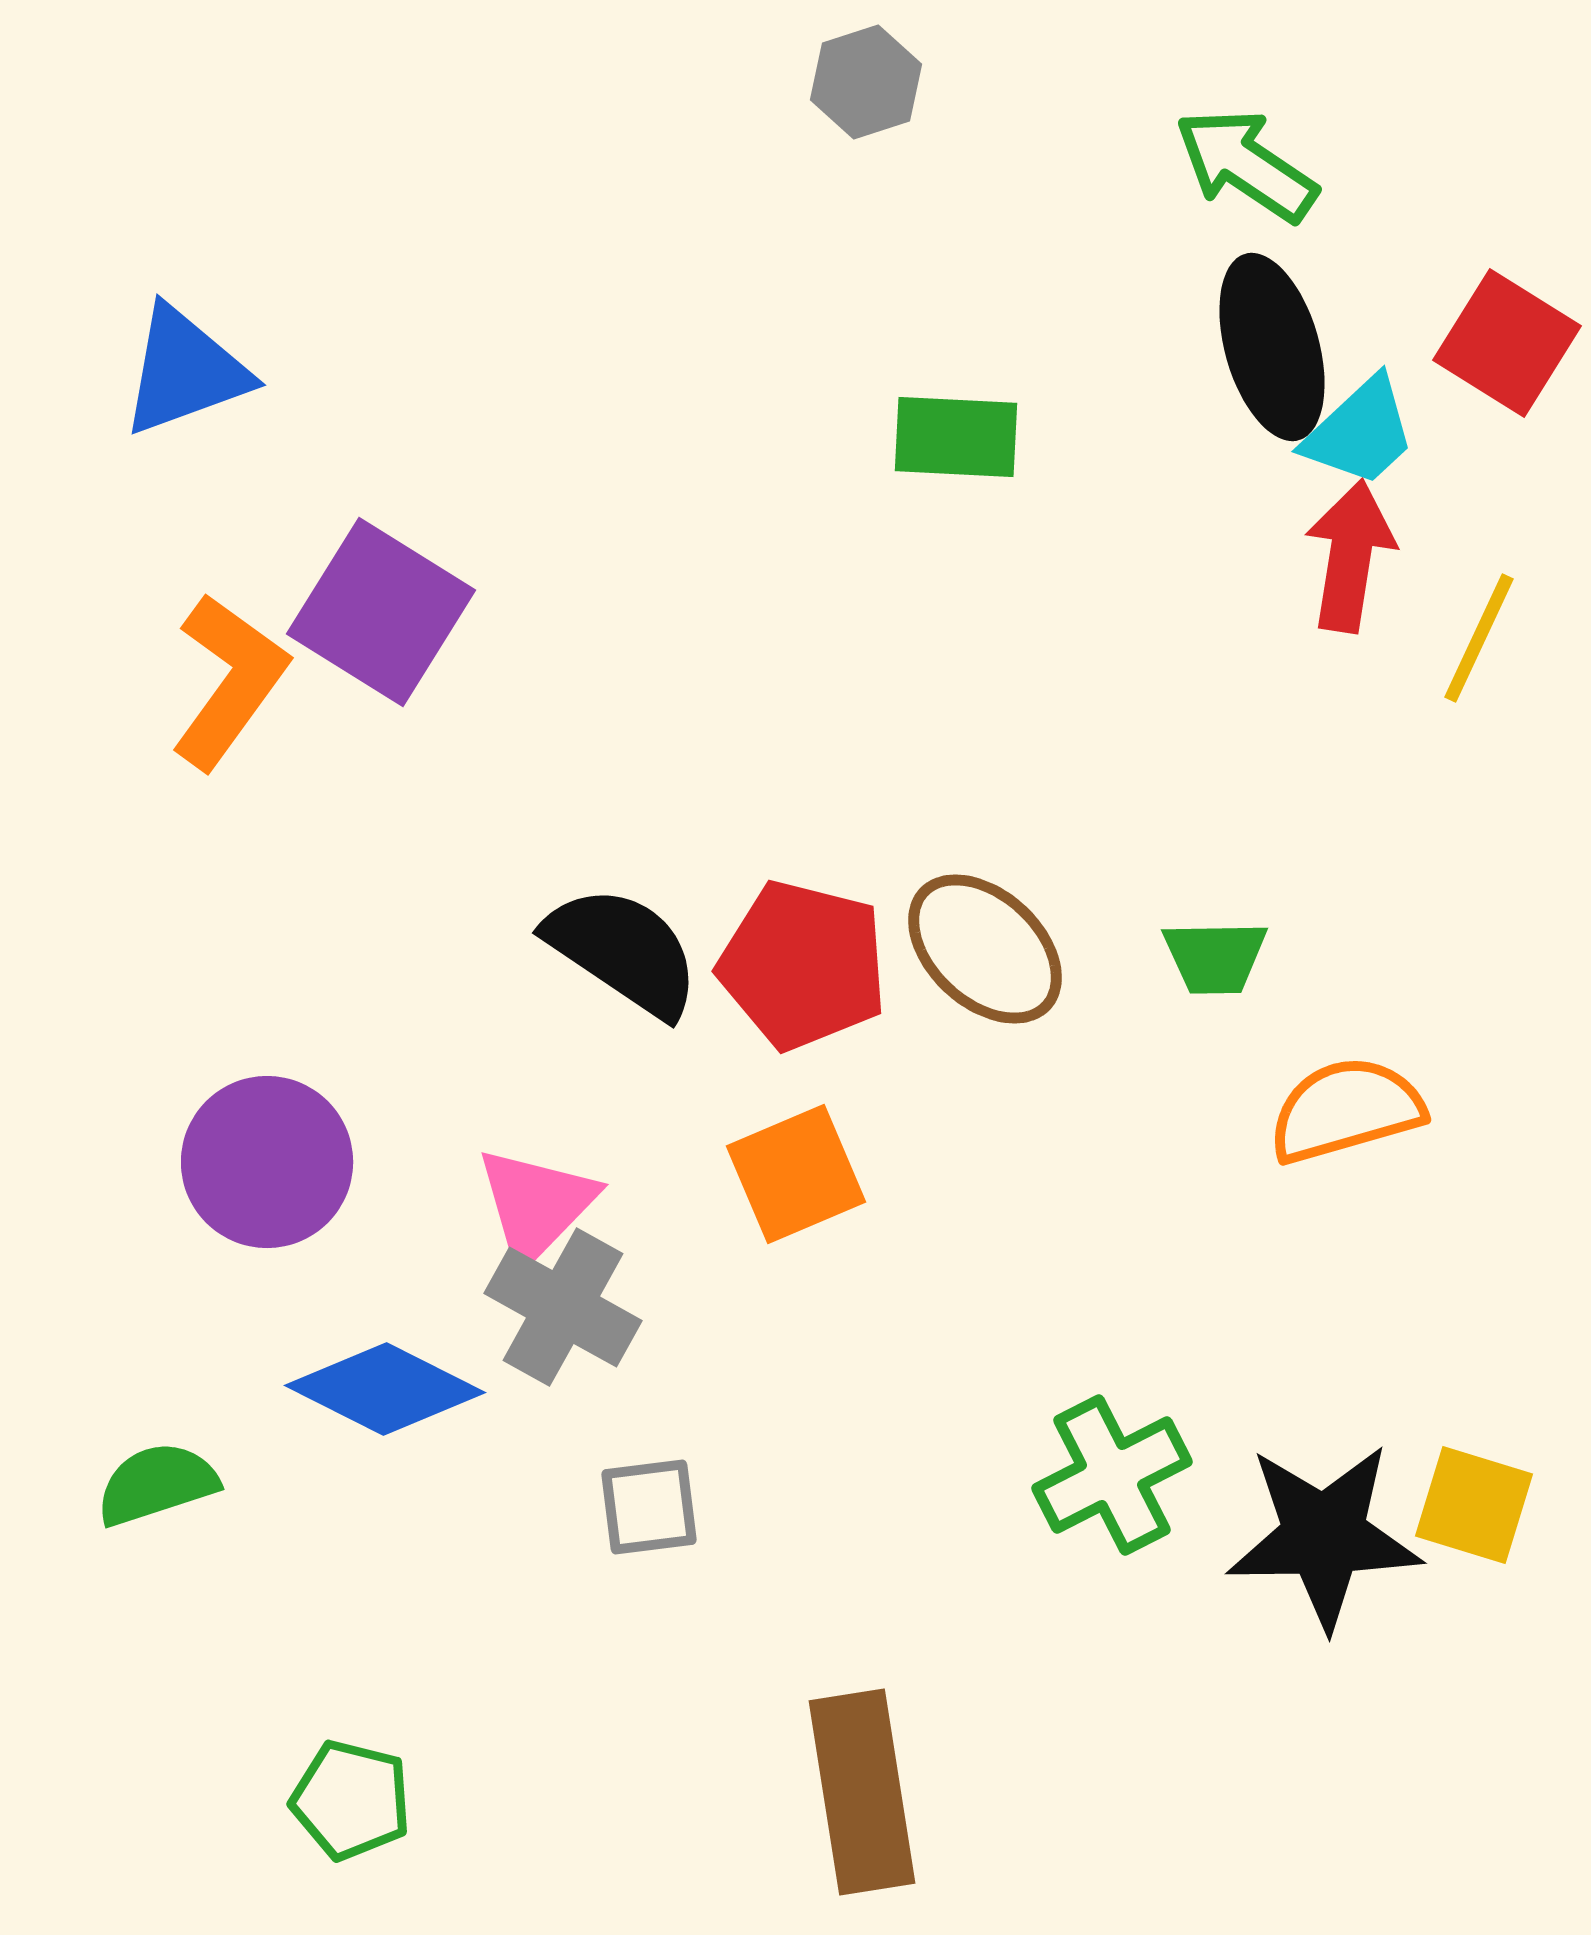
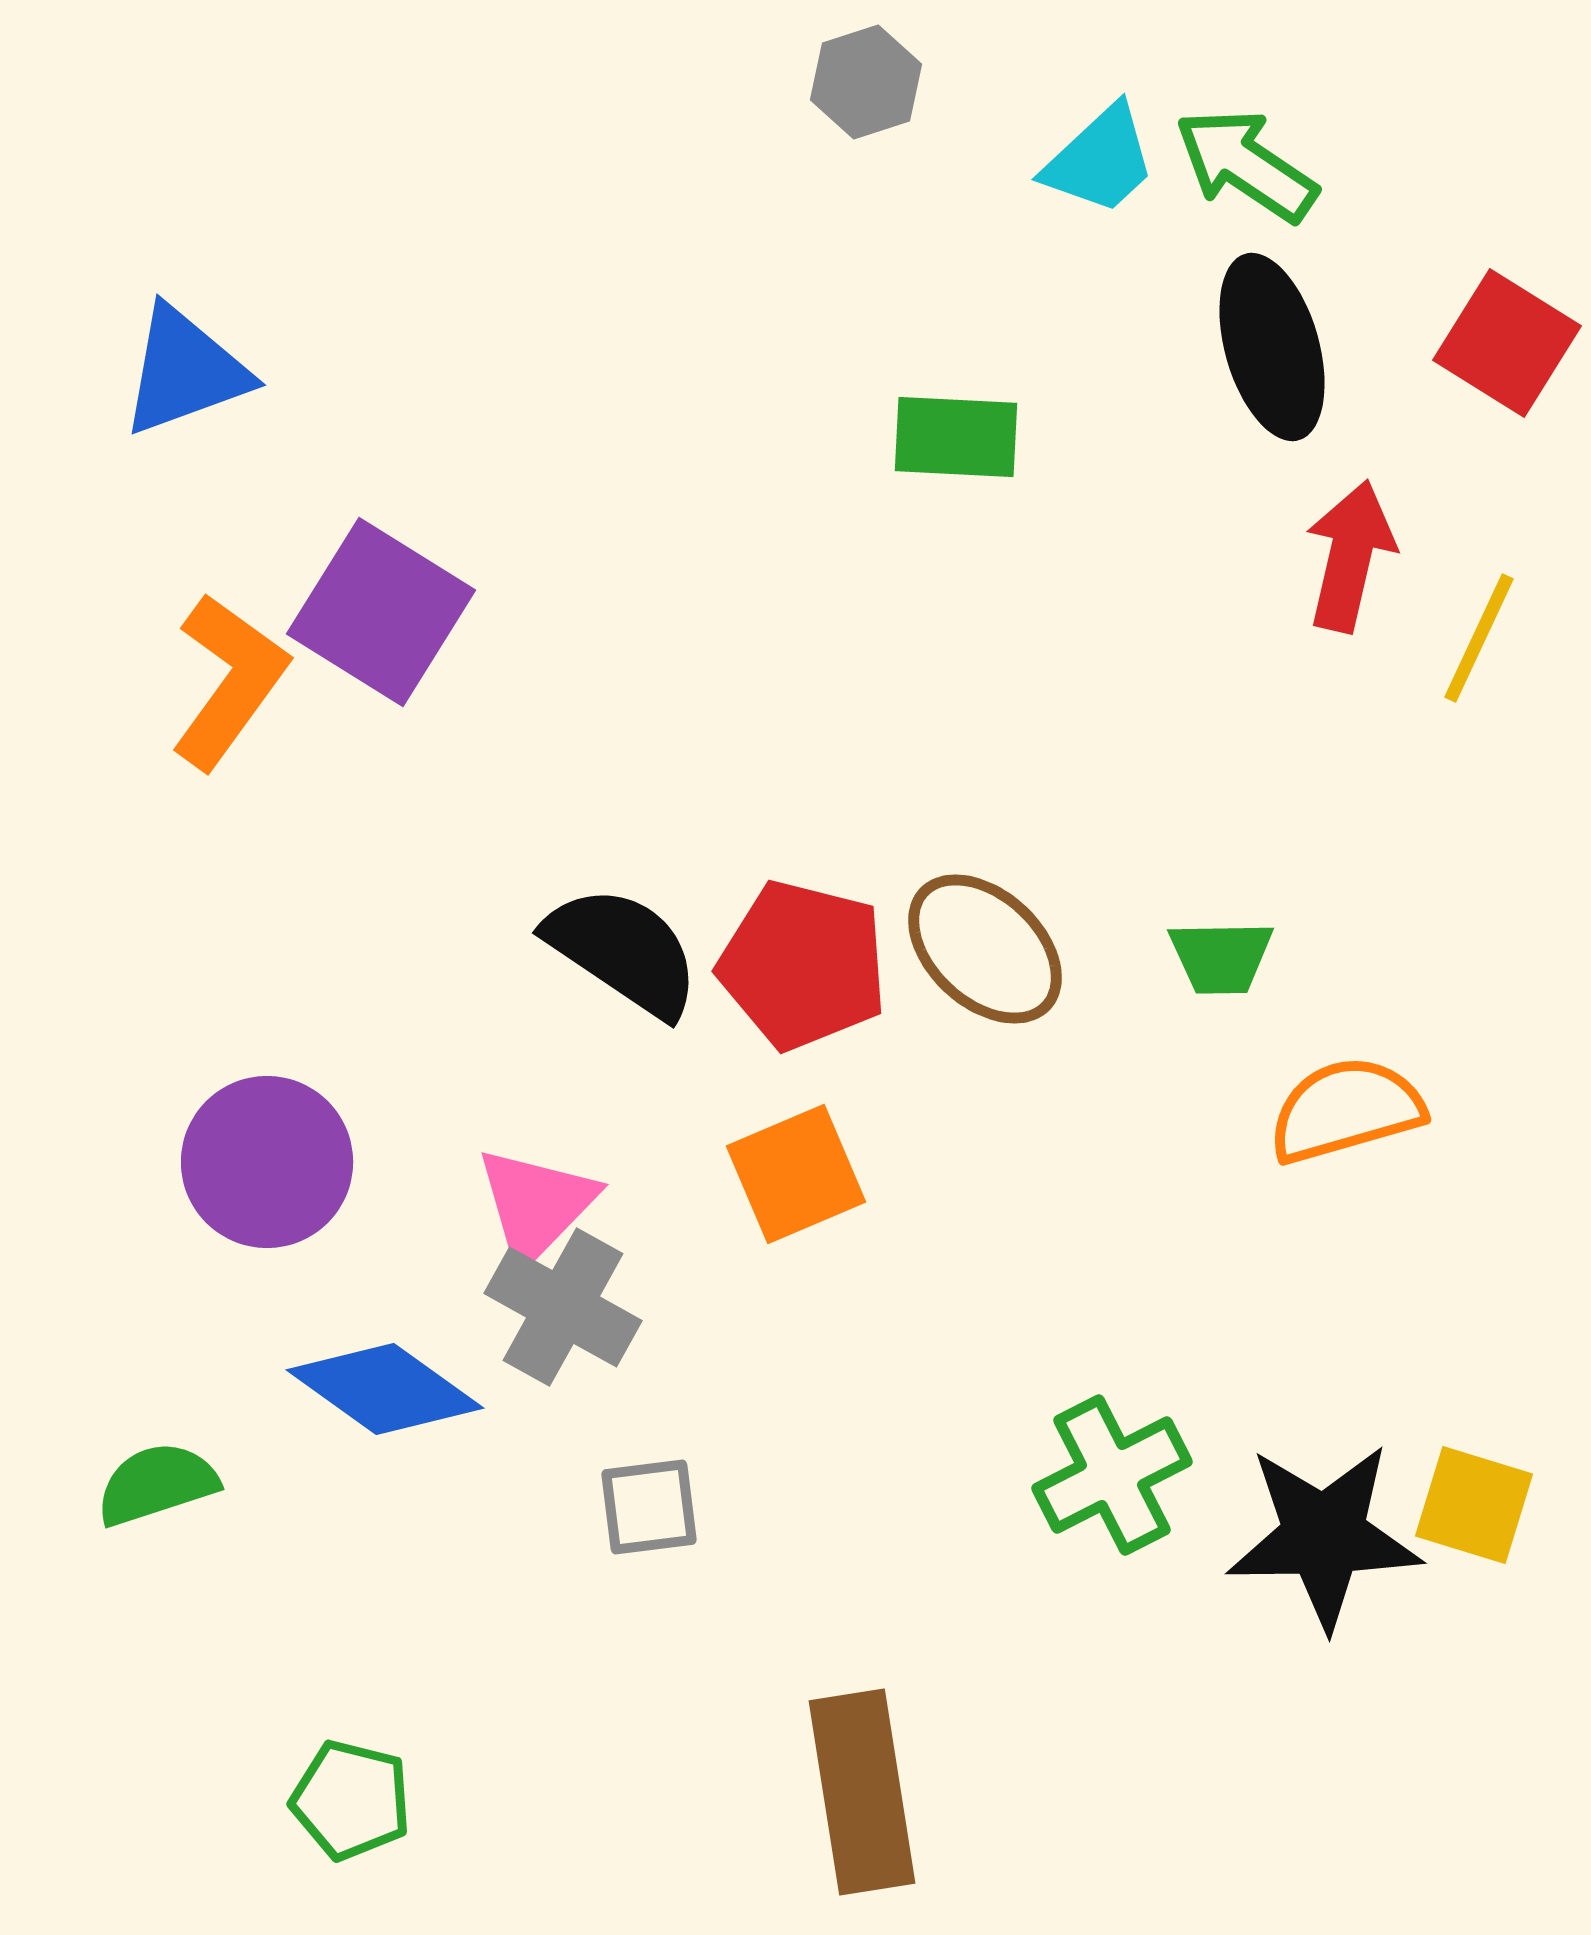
cyan trapezoid: moved 260 px left, 272 px up
red arrow: rotated 4 degrees clockwise
green trapezoid: moved 6 px right
blue diamond: rotated 9 degrees clockwise
